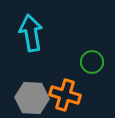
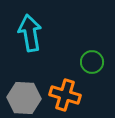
cyan arrow: moved 1 px left
gray hexagon: moved 8 px left
